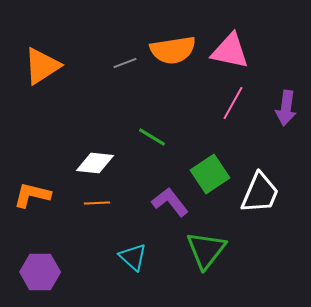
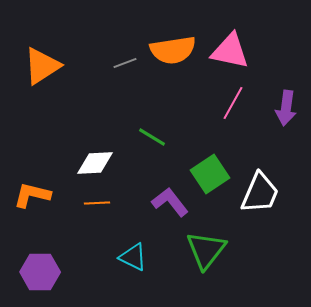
white diamond: rotated 9 degrees counterclockwise
cyan triangle: rotated 16 degrees counterclockwise
